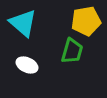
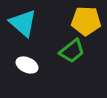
yellow pentagon: rotated 12 degrees clockwise
green trapezoid: rotated 36 degrees clockwise
